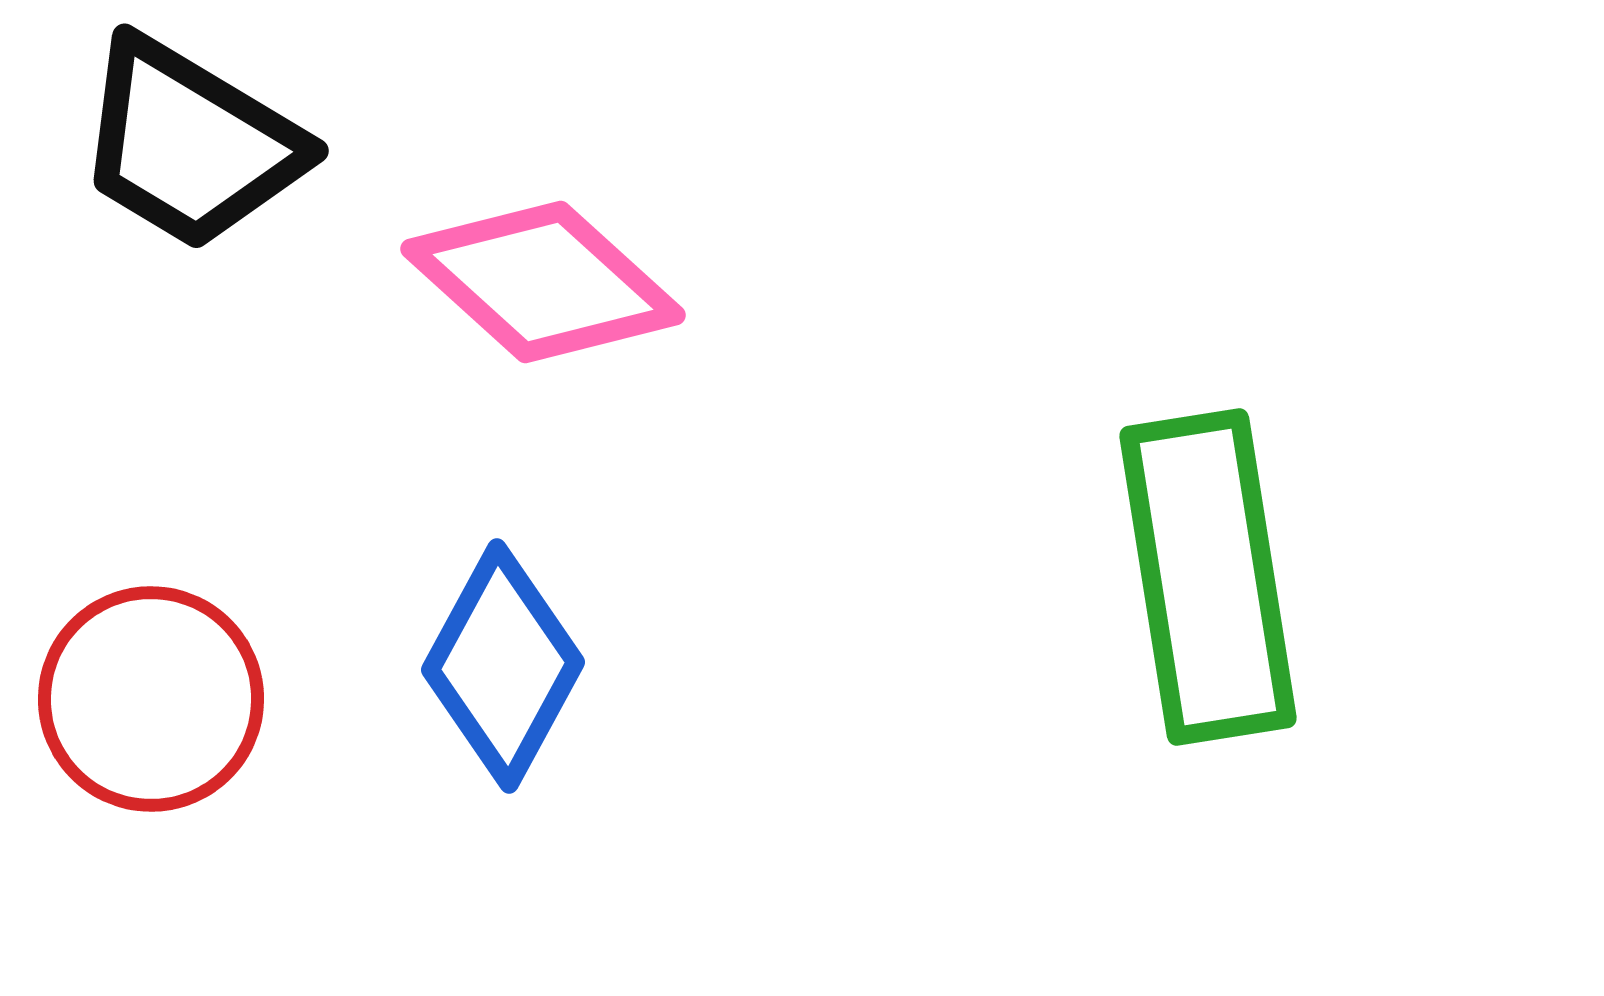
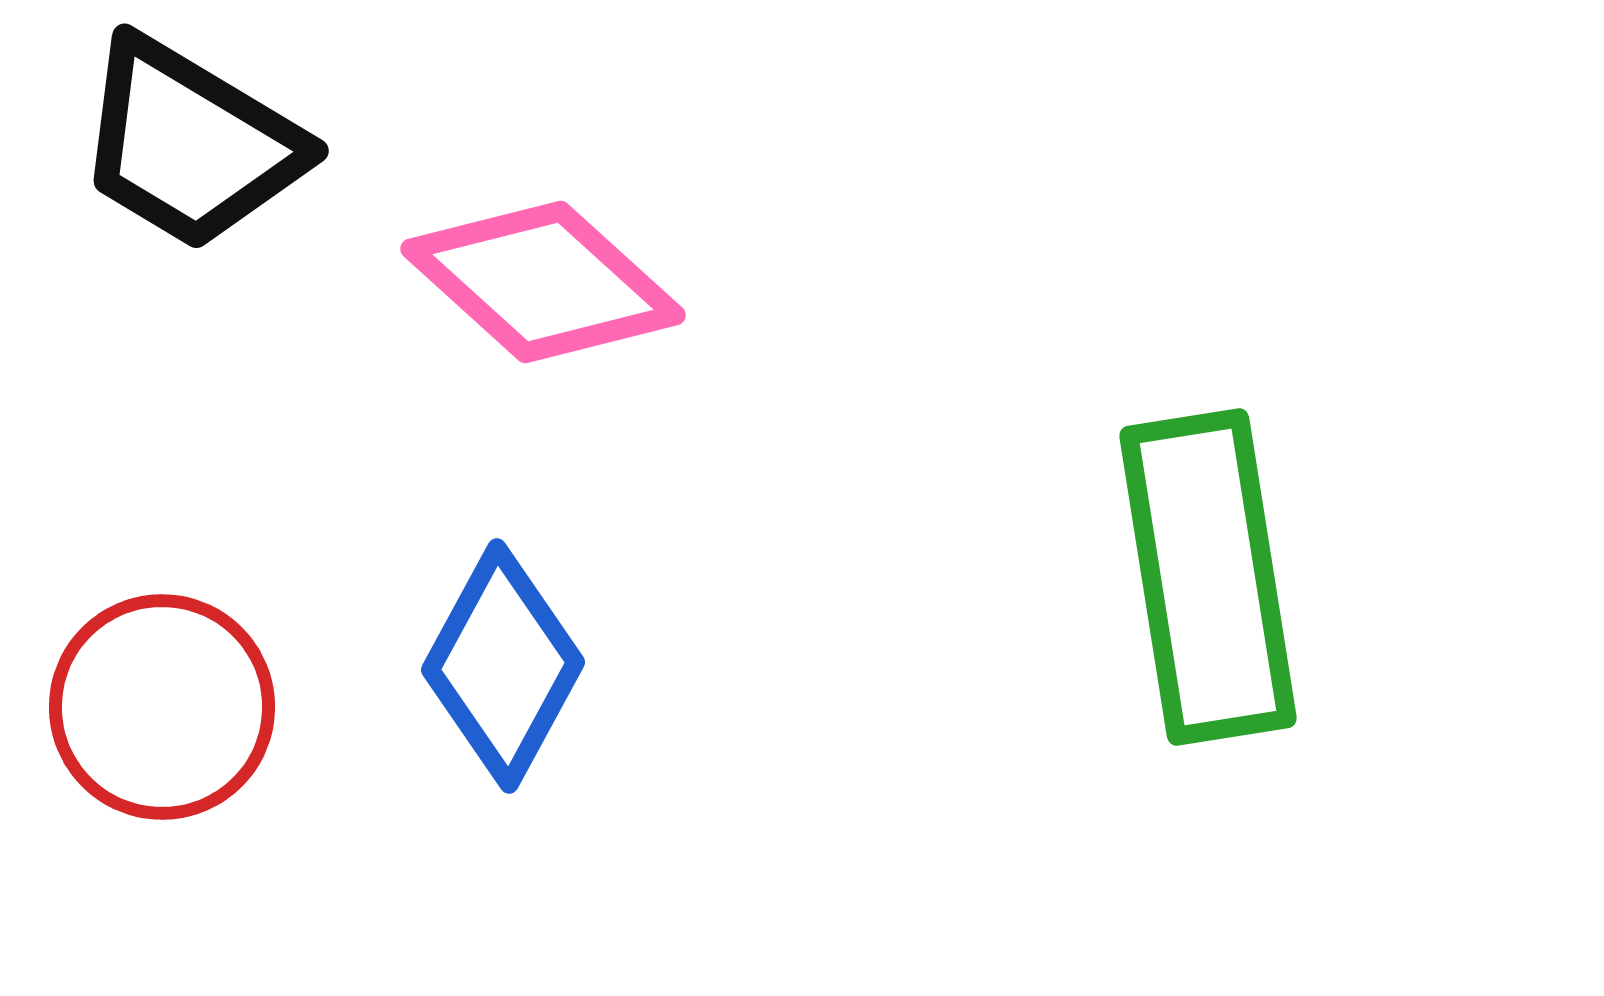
red circle: moved 11 px right, 8 px down
